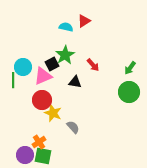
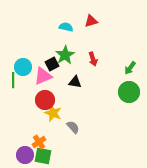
red triangle: moved 7 px right; rotated 16 degrees clockwise
red arrow: moved 6 px up; rotated 24 degrees clockwise
red circle: moved 3 px right
